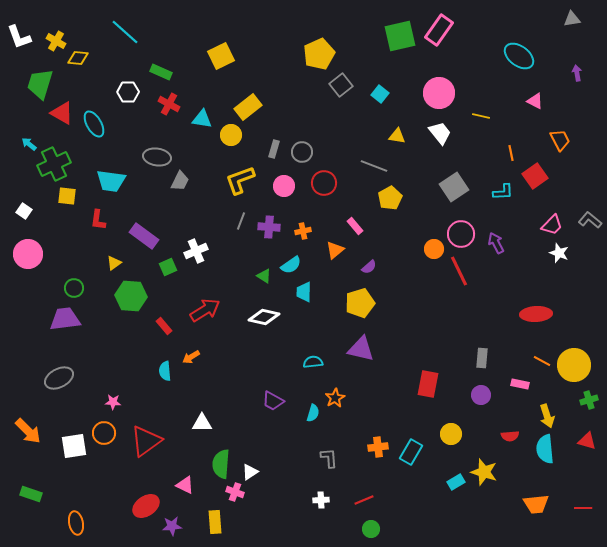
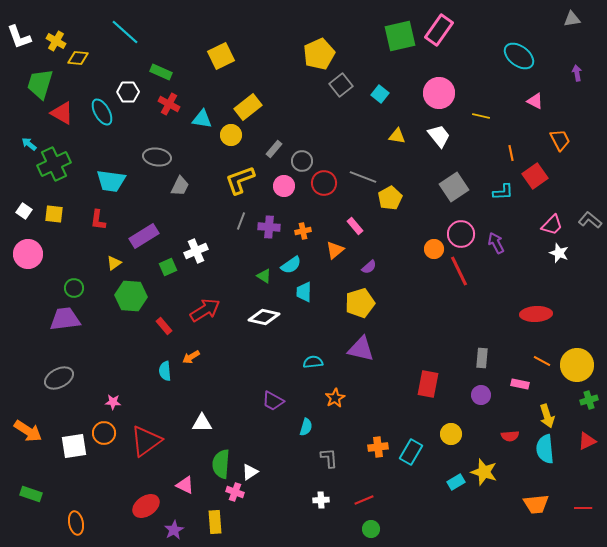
cyan ellipse at (94, 124): moved 8 px right, 12 px up
white trapezoid at (440, 133): moved 1 px left, 3 px down
gray rectangle at (274, 149): rotated 24 degrees clockwise
gray circle at (302, 152): moved 9 px down
gray line at (374, 166): moved 11 px left, 11 px down
gray trapezoid at (180, 181): moved 5 px down
yellow square at (67, 196): moved 13 px left, 18 px down
purple rectangle at (144, 236): rotated 68 degrees counterclockwise
yellow circle at (574, 365): moved 3 px right
cyan semicircle at (313, 413): moved 7 px left, 14 px down
orange arrow at (28, 431): rotated 12 degrees counterclockwise
red triangle at (587, 441): rotated 42 degrees counterclockwise
purple star at (172, 526): moved 2 px right, 4 px down; rotated 24 degrees counterclockwise
